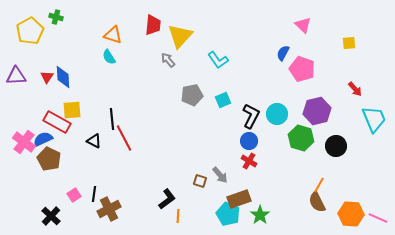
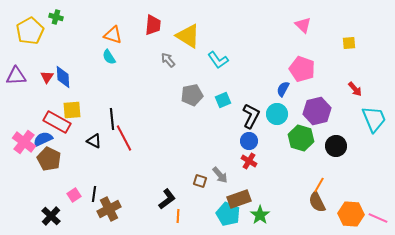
yellow triangle at (180, 36): moved 8 px right; rotated 40 degrees counterclockwise
blue semicircle at (283, 53): moved 36 px down
